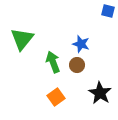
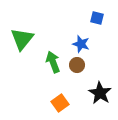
blue square: moved 11 px left, 7 px down
orange square: moved 4 px right, 6 px down
